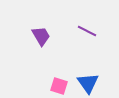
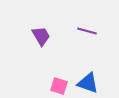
purple line: rotated 12 degrees counterclockwise
blue triangle: rotated 35 degrees counterclockwise
